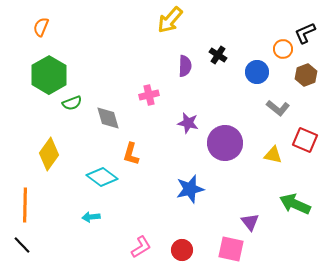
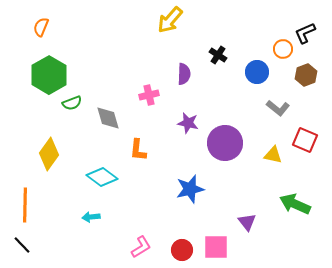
purple semicircle: moved 1 px left, 8 px down
orange L-shape: moved 7 px right, 4 px up; rotated 10 degrees counterclockwise
purple triangle: moved 3 px left
pink square: moved 15 px left, 2 px up; rotated 12 degrees counterclockwise
